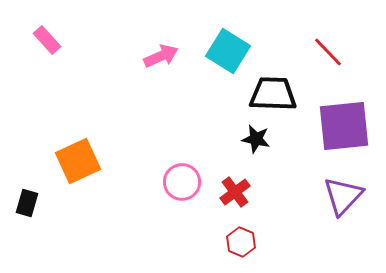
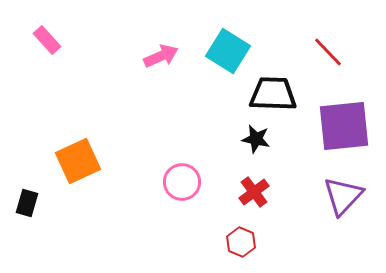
red cross: moved 19 px right
